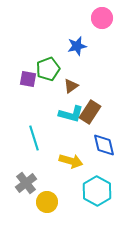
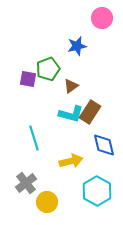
yellow arrow: rotated 30 degrees counterclockwise
